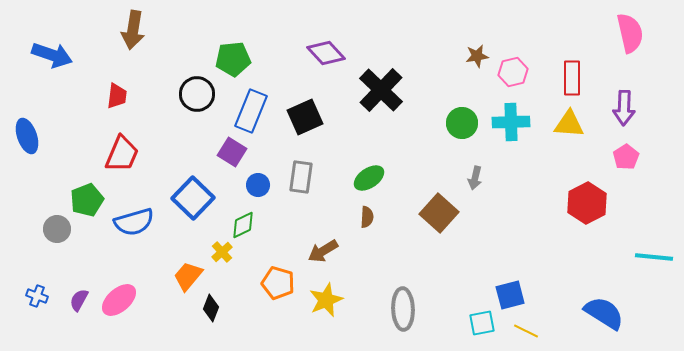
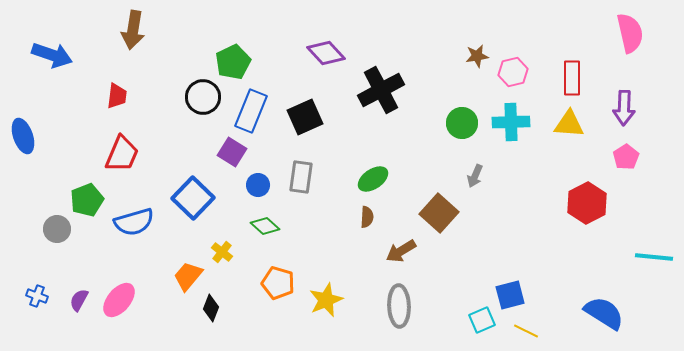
green pentagon at (233, 59): moved 3 px down; rotated 20 degrees counterclockwise
black cross at (381, 90): rotated 18 degrees clockwise
black circle at (197, 94): moved 6 px right, 3 px down
blue ellipse at (27, 136): moved 4 px left
green ellipse at (369, 178): moved 4 px right, 1 px down
gray arrow at (475, 178): moved 2 px up; rotated 10 degrees clockwise
green diamond at (243, 225): moved 22 px right, 1 px down; rotated 68 degrees clockwise
brown arrow at (323, 251): moved 78 px right
yellow cross at (222, 252): rotated 10 degrees counterclockwise
pink ellipse at (119, 300): rotated 9 degrees counterclockwise
gray ellipse at (403, 309): moved 4 px left, 3 px up
cyan square at (482, 323): moved 3 px up; rotated 12 degrees counterclockwise
